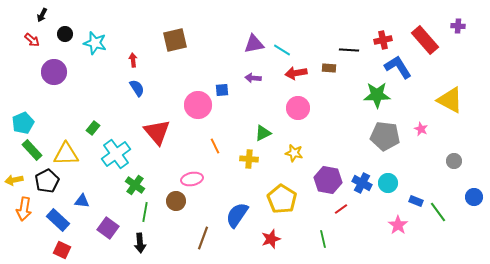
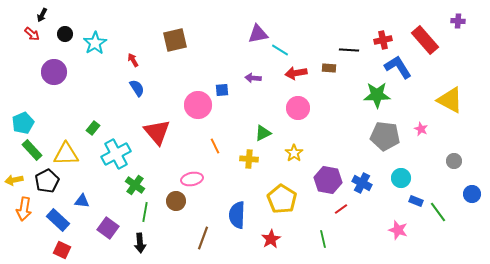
purple cross at (458, 26): moved 5 px up
red arrow at (32, 40): moved 6 px up
cyan star at (95, 43): rotated 25 degrees clockwise
purple triangle at (254, 44): moved 4 px right, 10 px up
cyan line at (282, 50): moved 2 px left
red arrow at (133, 60): rotated 24 degrees counterclockwise
yellow star at (294, 153): rotated 24 degrees clockwise
cyan cross at (116, 154): rotated 8 degrees clockwise
cyan circle at (388, 183): moved 13 px right, 5 px up
blue circle at (474, 197): moved 2 px left, 3 px up
blue semicircle at (237, 215): rotated 32 degrees counterclockwise
pink star at (398, 225): moved 5 px down; rotated 18 degrees counterclockwise
red star at (271, 239): rotated 12 degrees counterclockwise
